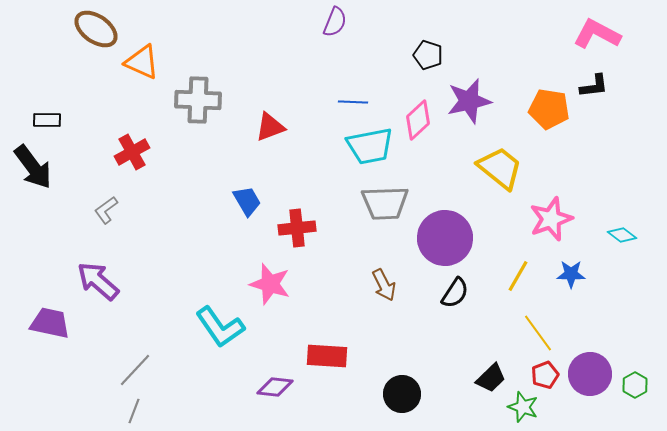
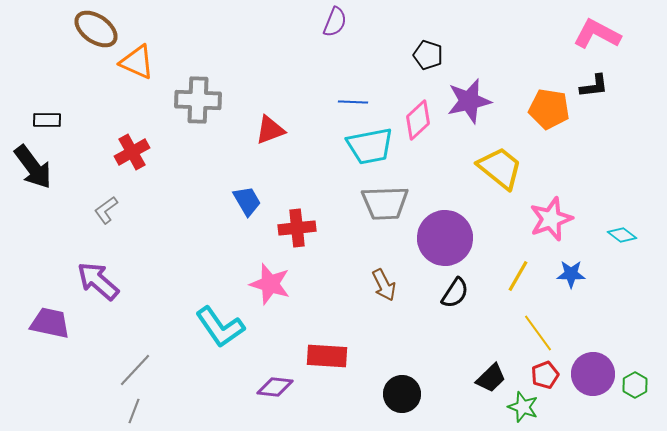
orange triangle at (142, 62): moved 5 px left
red triangle at (270, 127): moved 3 px down
purple circle at (590, 374): moved 3 px right
